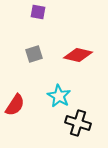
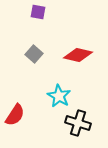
gray square: rotated 30 degrees counterclockwise
red semicircle: moved 10 px down
